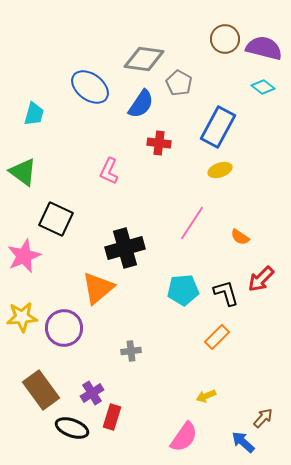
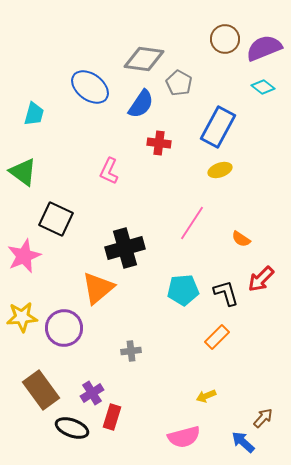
purple semicircle: rotated 36 degrees counterclockwise
orange semicircle: moved 1 px right, 2 px down
pink semicircle: rotated 40 degrees clockwise
